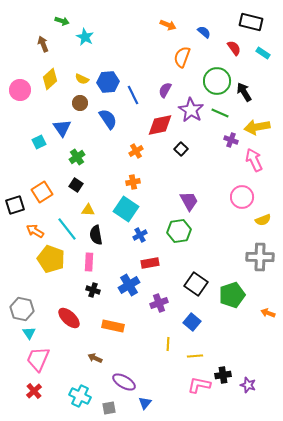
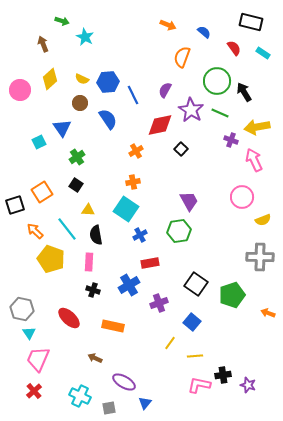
orange arrow at (35, 231): rotated 12 degrees clockwise
yellow line at (168, 344): moved 2 px right, 1 px up; rotated 32 degrees clockwise
